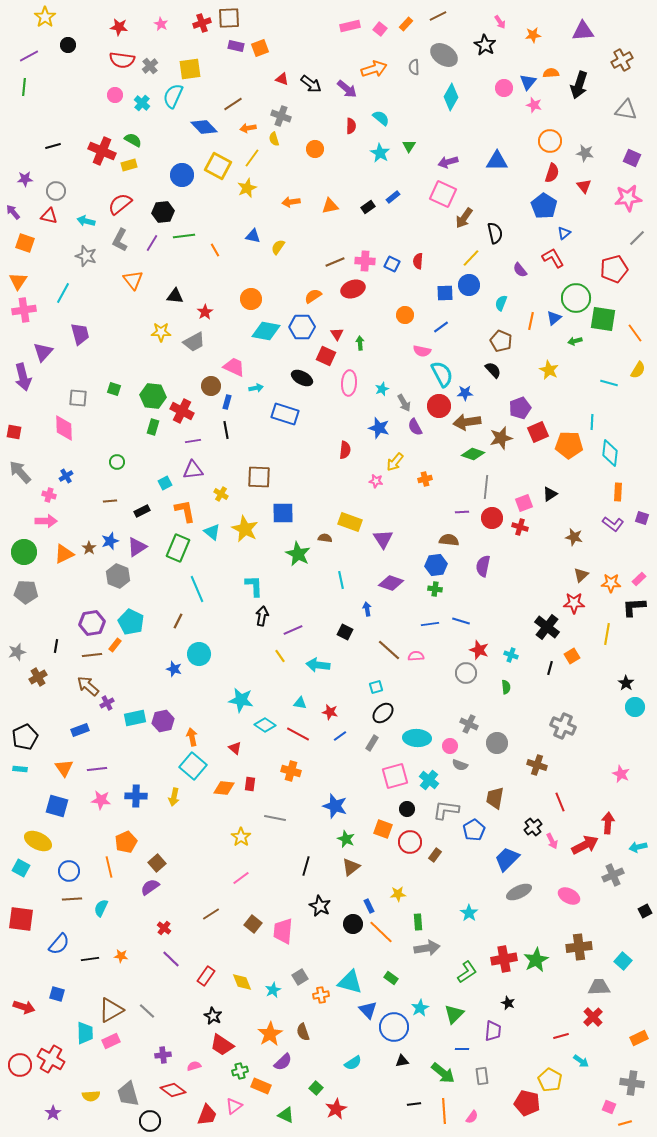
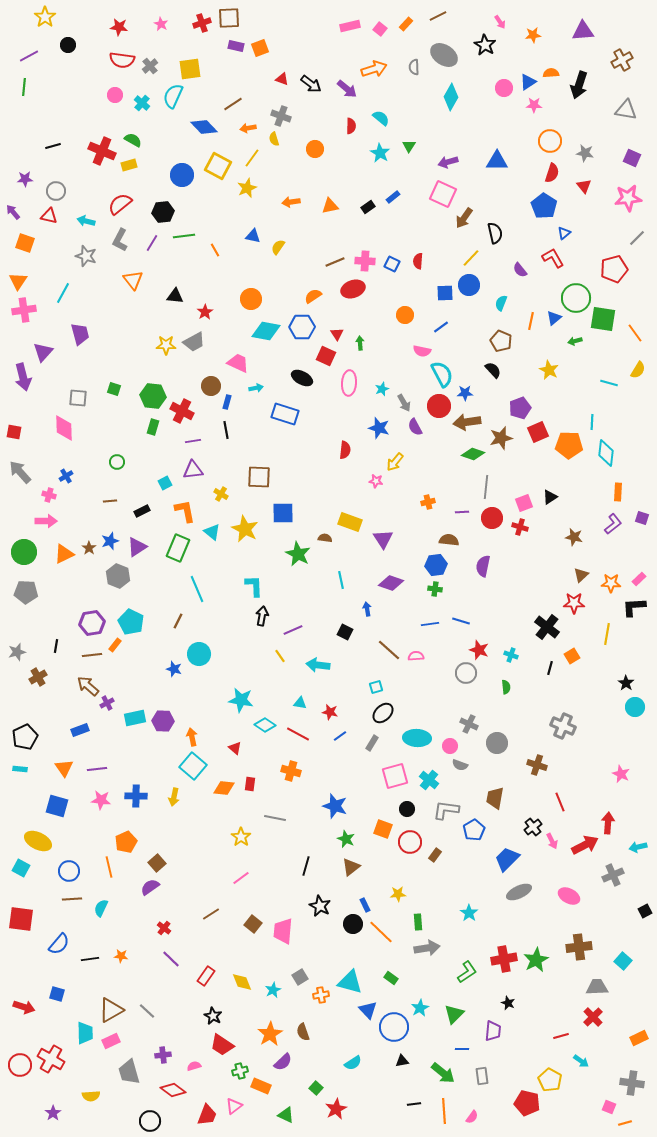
blue triangle at (528, 82): rotated 18 degrees clockwise
pink star at (534, 105): rotated 14 degrees counterclockwise
yellow star at (161, 332): moved 5 px right, 13 px down
pink trapezoid at (234, 367): moved 4 px right, 4 px up
cyan diamond at (610, 453): moved 4 px left
orange cross at (425, 479): moved 3 px right, 23 px down
black triangle at (550, 494): moved 3 px down
purple L-shape at (613, 524): rotated 75 degrees counterclockwise
purple hexagon at (163, 721): rotated 15 degrees clockwise
blue rectangle at (369, 906): moved 4 px left, 1 px up
gray trapezoid at (599, 987): moved 2 px left
gray trapezoid at (128, 1094): moved 1 px right, 22 px up
